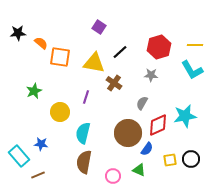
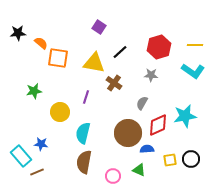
orange square: moved 2 px left, 1 px down
cyan L-shape: moved 1 px right, 1 px down; rotated 25 degrees counterclockwise
green star: rotated 14 degrees clockwise
blue semicircle: rotated 128 degrees counterclockwise
cyan rectangle: moved 2 px right
brown line: moved 1 px left, 3 px up
